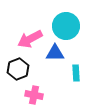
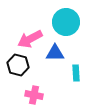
cyan circle: moved 4 px up
black hexagon: moved 4 px up; rotated 25 degrees counterclockwise
